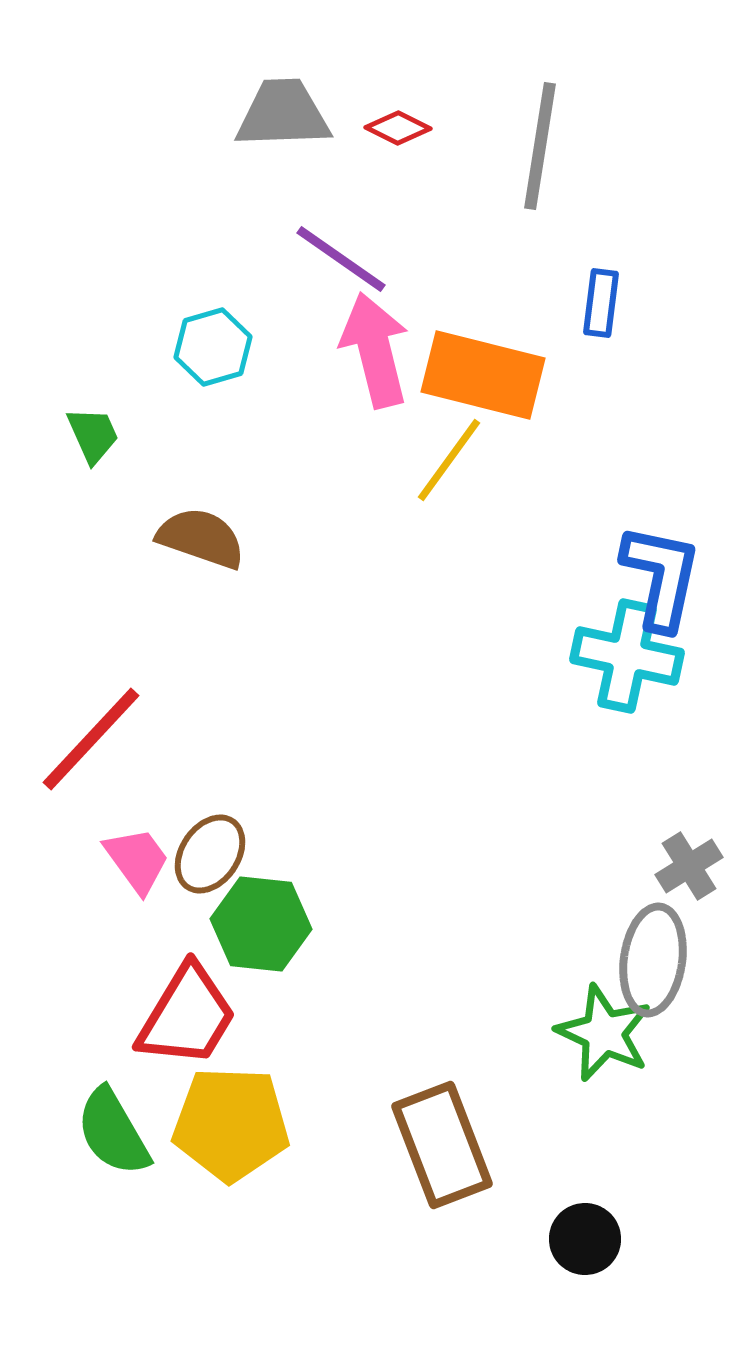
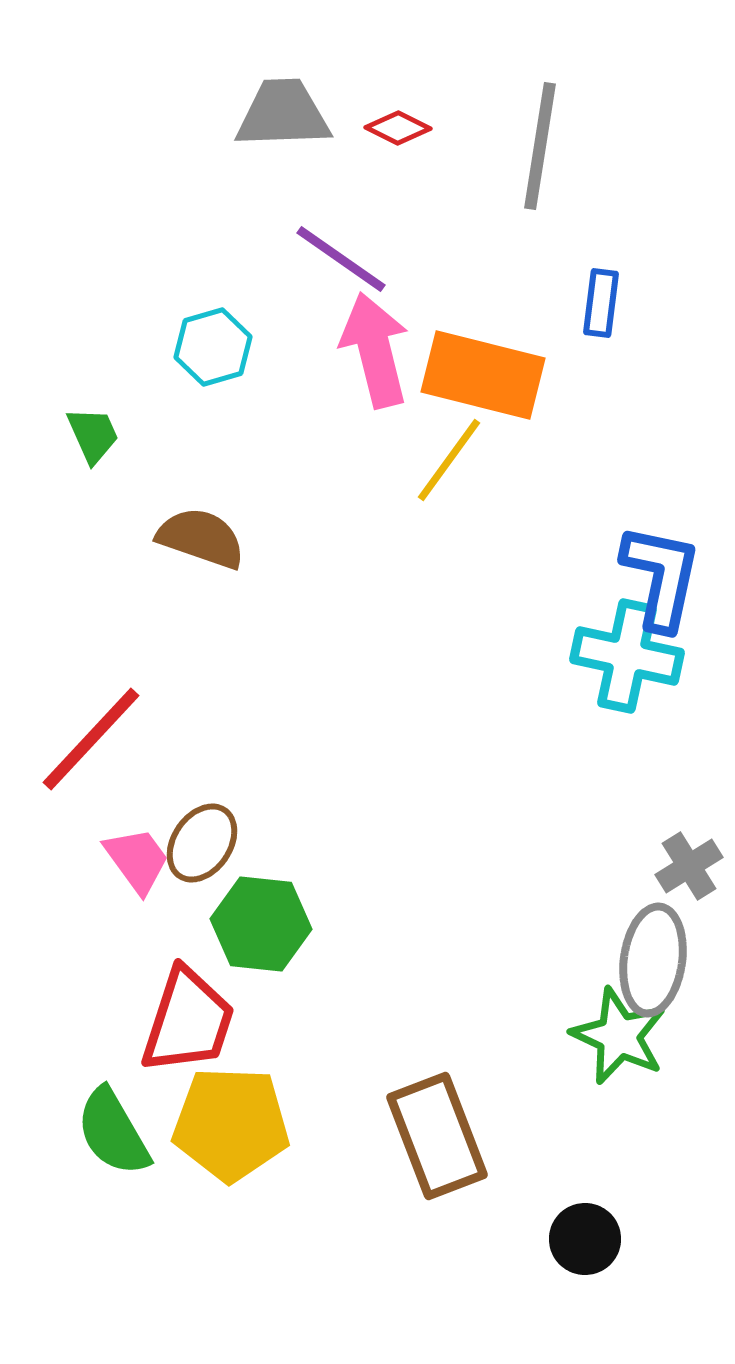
brown ellipse: moved 8 px left, 11 px up
red trapezoid: moved 1 px right, 5 px down; rotated 13 degrees counterclockwise
green star: moved 15 px right, 3 px down
brown rectangle: moved 5 px left, 9 px up
